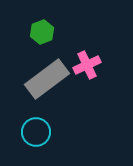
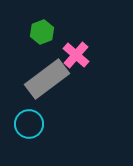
pink cross: moved 11 px left, 10 px up; rotated 24 degrees counterclockwise
cyan circle: moved 7 px left, 8 px up
